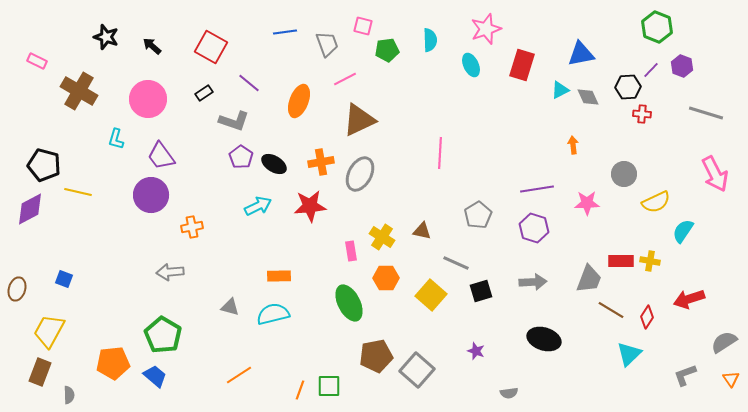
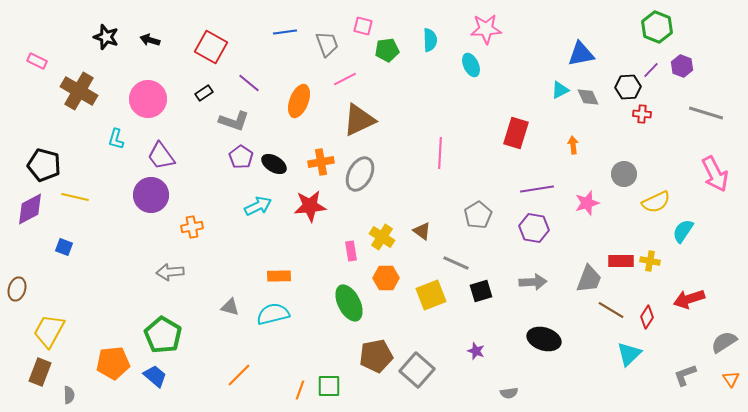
pink star at (486, 29): rotated 16 degrees clockwise
black arrow at (152, 46): moved 2 px left, 6 px up; rotated 24 degrees counterclockwise
red rectangle at (522, 65): moved 6 px left, 68 px down
yellow line at (78, 192): moved 3 px left, 5 px down
pink star at (587, 203): rotated 15 degrees counterclockwise
purple hexagon at (534, 228): rotated 8 degrees counterclockwise
brown triangle at (422, 231): rotated 24 degrees clockwise
blue square at (64, 279): moved 32 px up
yellow square at (431, 295): rotated 28 degrees clockwise
orange line at (239, 375): rotated 12 degrees counterclockwise
